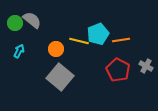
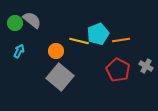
orange circle: moved 2 px down
